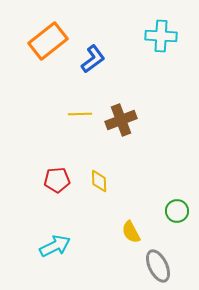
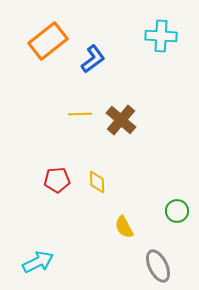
brown cross: rotated 28 degrees counterclockwise
yellow diamond: moved 2 px left, 1 px down
yellow semicircle: moved 7 px left, 5 px up
cyan arrow: moved 17 px left, 16 px down
